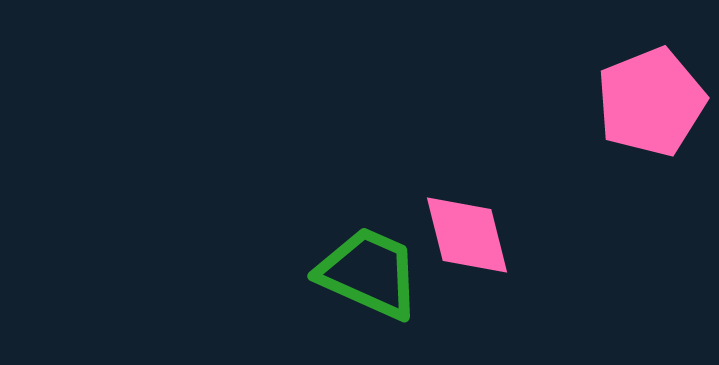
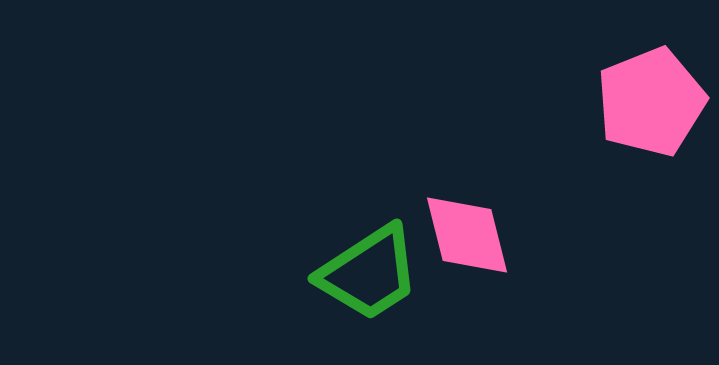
green trapezoid: rotated 123 degrees clockwise
